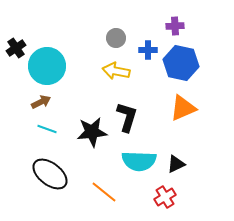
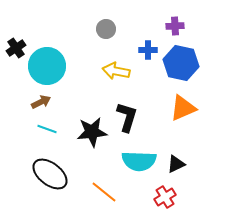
gray circle: moved 10 px left, 9 px up
